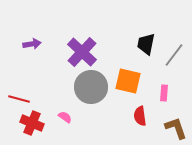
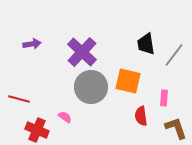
black trapezoid: rotated 20 degrees counterclockwise
pink rectangle: moved 5 px down
red semicircle: moved 1 px right
red cross: moved 5 px right, 7 px down
